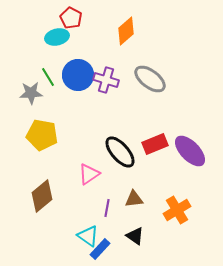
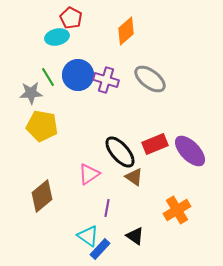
yellow pentagon: moved 9 px up
brown triangle: moved 22 px up; rotated 42 degrees clockwise
